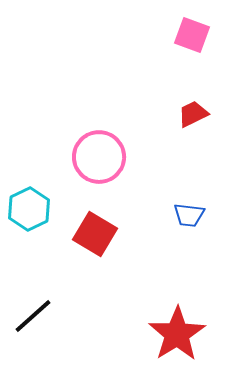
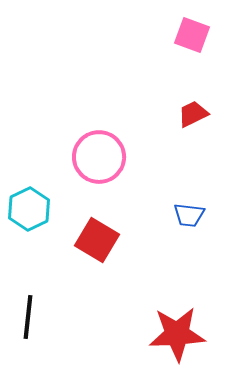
red square: moved 2 px right, 6 px down
black line: moved 5 px left, 1 px down; rotated 42 degrees counterclockwise
red star: rotated 30 degrees clockwise
